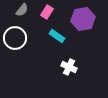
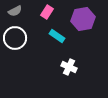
gray semicircle: moved 7 px left, 1 px down; rotated 24 degrees clockwise
